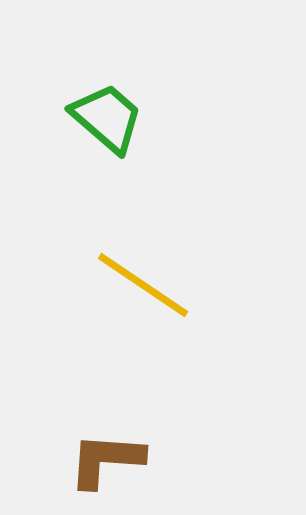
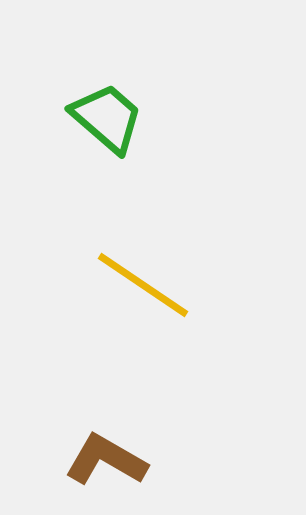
brown L-shape: rotated 26 degrees clockwise
